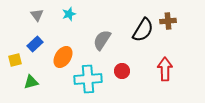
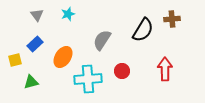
cyan star: moved 1 px left
brown cross: moved 4 px right, 2 px up
